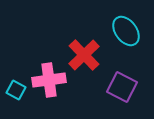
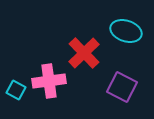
cyan ellipse: rotated 36 degrees counterclockwise
red cross: moved 2 px up
pink cross: moved 1 px down
